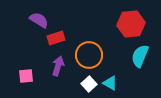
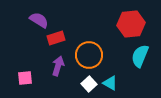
pink square: moved 1 px left, 2 px down
